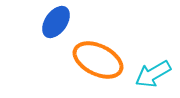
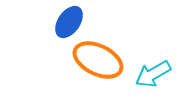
blue ellipse: moved 13 px right
